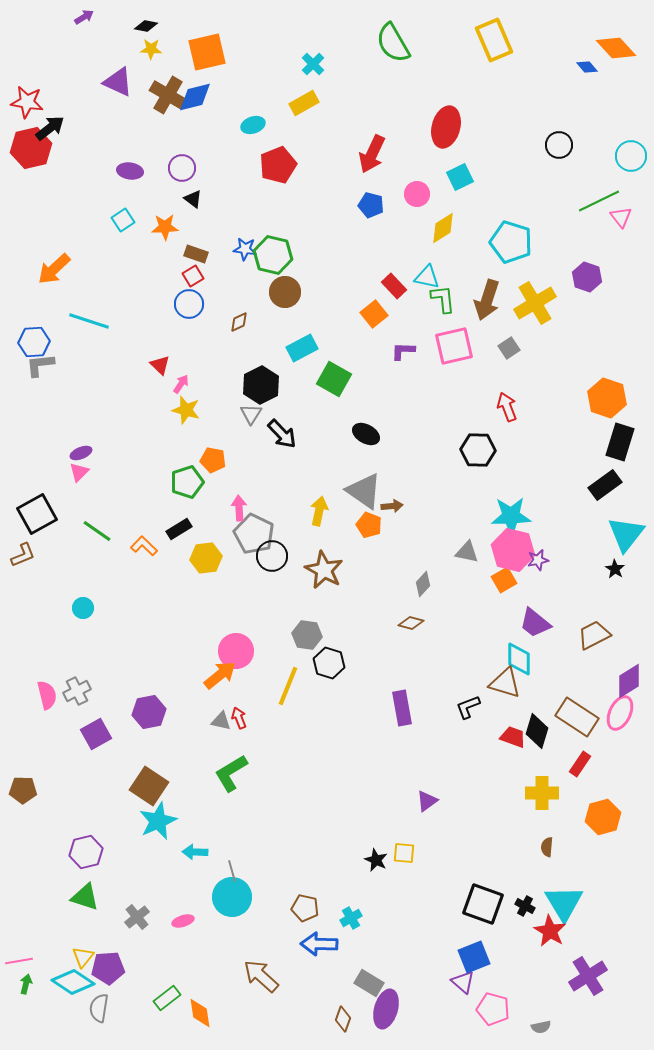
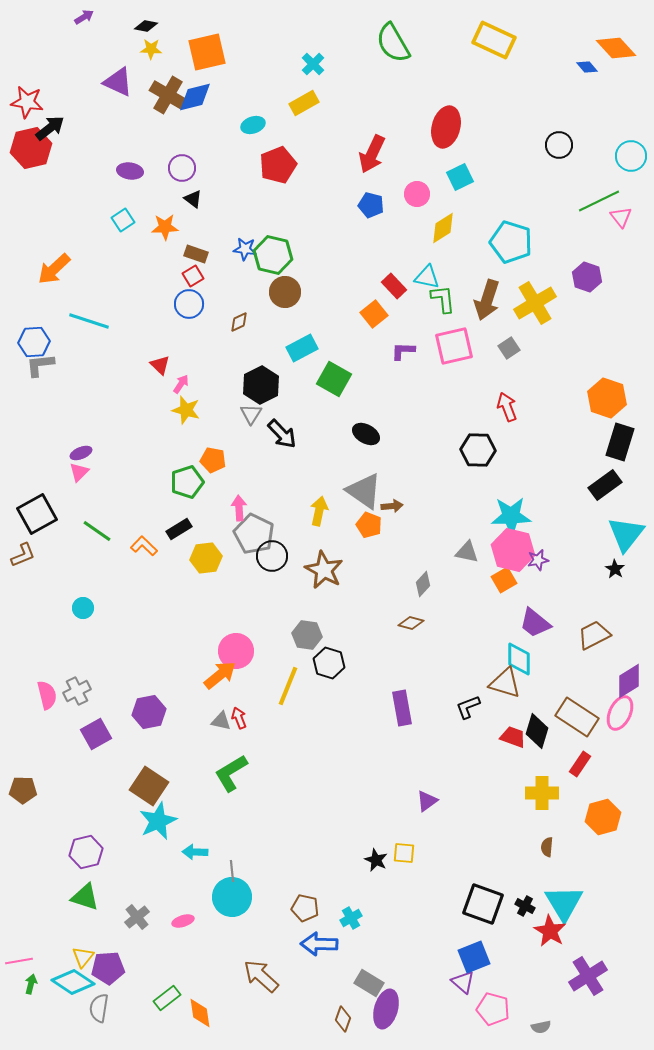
yellow rectangle at (494, 40): rotated 42 degrees counterclockwise
gray line at (232, 871): rotated 10 degrees clockwise
green arrow at (26, 984): moved 5 px right
